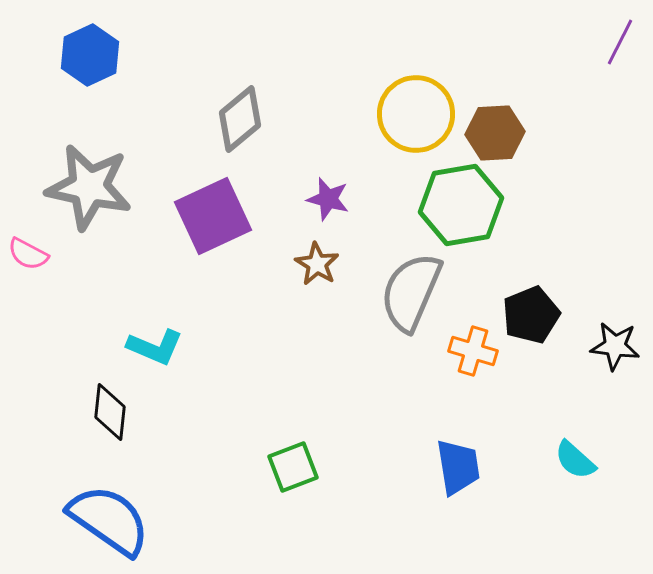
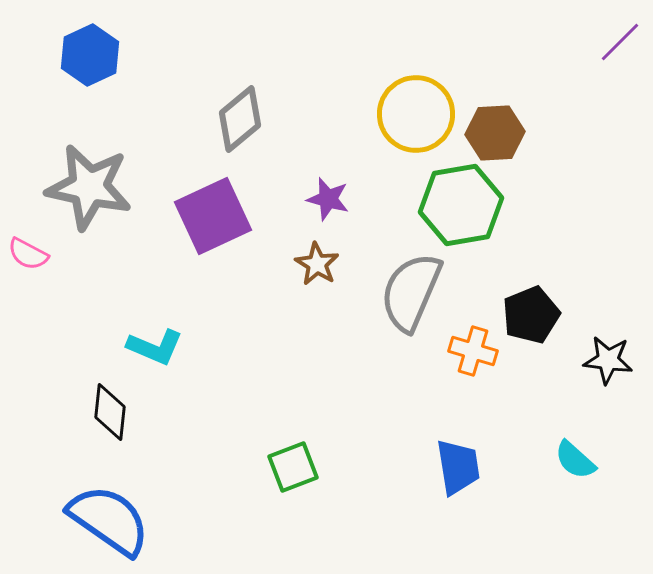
purple line: rotated 18 degrees clockwise
black star: moved 7 px left, 14 px down
